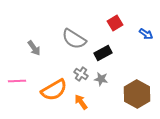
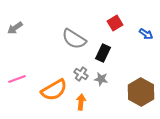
gray arrow: moved 19 px left, 20 px up; rotated 91 degrees clockwise
black rectangle: rotated 36 degrees counterclockwise
pink line: moved 2 px up; rotated 18 degrees counterclockwise
brown hexagon: moved 4 px right, 2 px up
orange arrow: rotated 42 degrees clockwise
